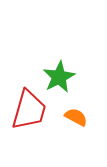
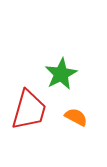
green star: moved 2 px right, 3 px up
